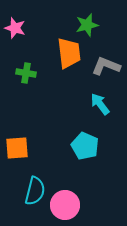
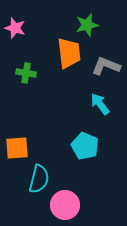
cyan semicircle: moved 4 px right, 12 px up
